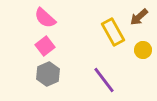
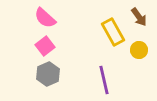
brown arrow: rotated 84 degrees counterclockwise
yellow circle: moved 4 px left
purple line: rotated 24 degrees clockwise
